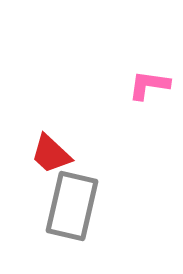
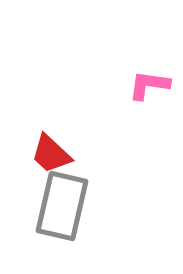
gray rectangle: moved 10 px left
